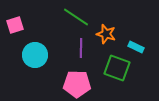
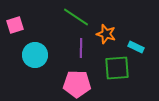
green square: rotated 24 degrees counterclockwise
